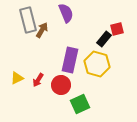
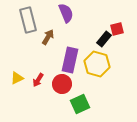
brown arrow: moved 6 px right, 7 px down
red circle: moved 1 px right, 1 px up
